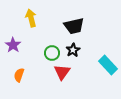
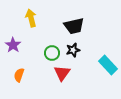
black star: rotated 16 degrees clockwise
red triangle: moved 1 px down
